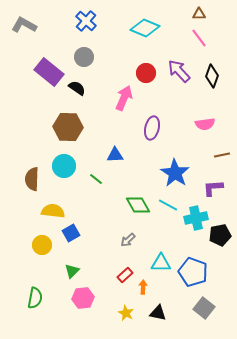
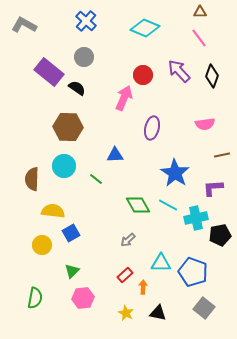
brown triangle: moved 1 px right, 2 px up
red circle: moved 3 px left, 2 px down
